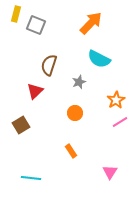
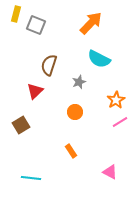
orange circle: moved 1 px up
pink triangle: rotated 35 degrees counterclockwise
